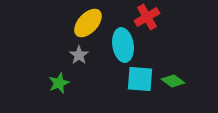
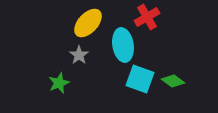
cyan square: rotated 16 degrees clockwise
